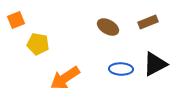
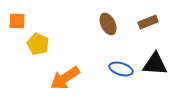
orange square: moved 1 px right, 1 px down; rotated 24 degrees clockwise
brown ellipse: moved 3 px up; rotated 35 degrees clockwise
yellow pentagon: rotated 15 degrees clockwise
black triangle: rotated 32 degrees clockwise
blue ellipse: rotated 15 degrees clockwise
